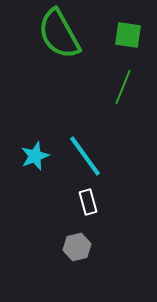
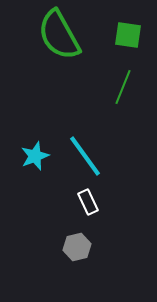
green semicircle: moved 1 px down
white rectangle: rotated 10 degrees counterclockwise
